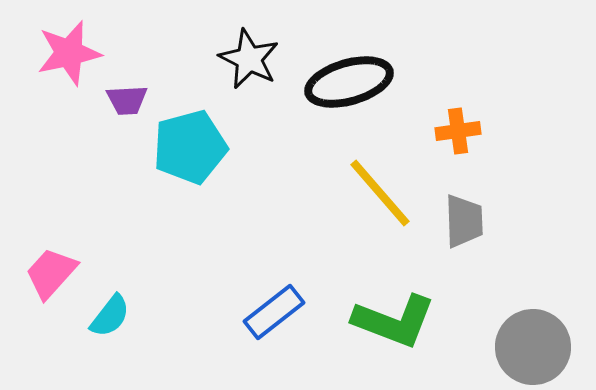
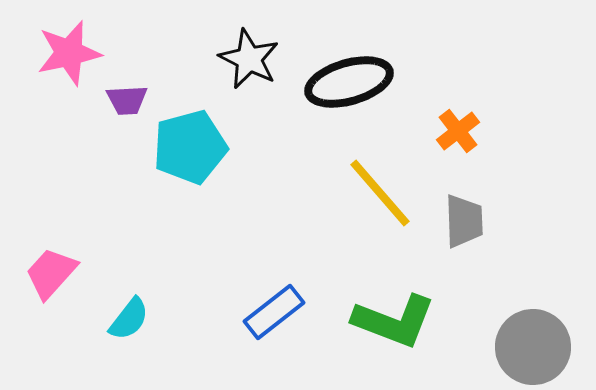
orange cross: rotated 30 degrees counterclockwise
cyan semicircle: moved 19 px right, 3 px down
